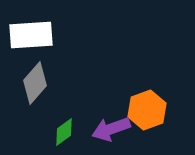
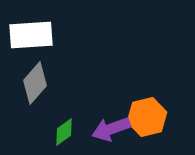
orange hexagon: moved 7 px down; rotated 6 degrees clockwise
